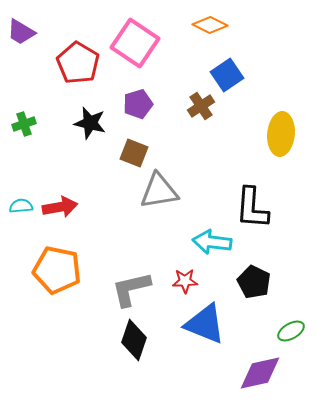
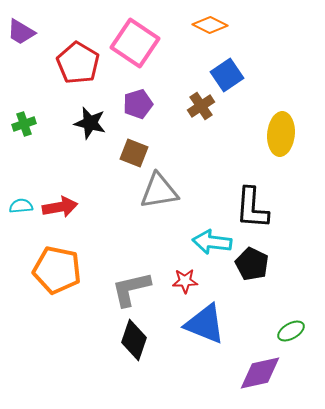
black pentagon: moved 2 px left, 18 px up
